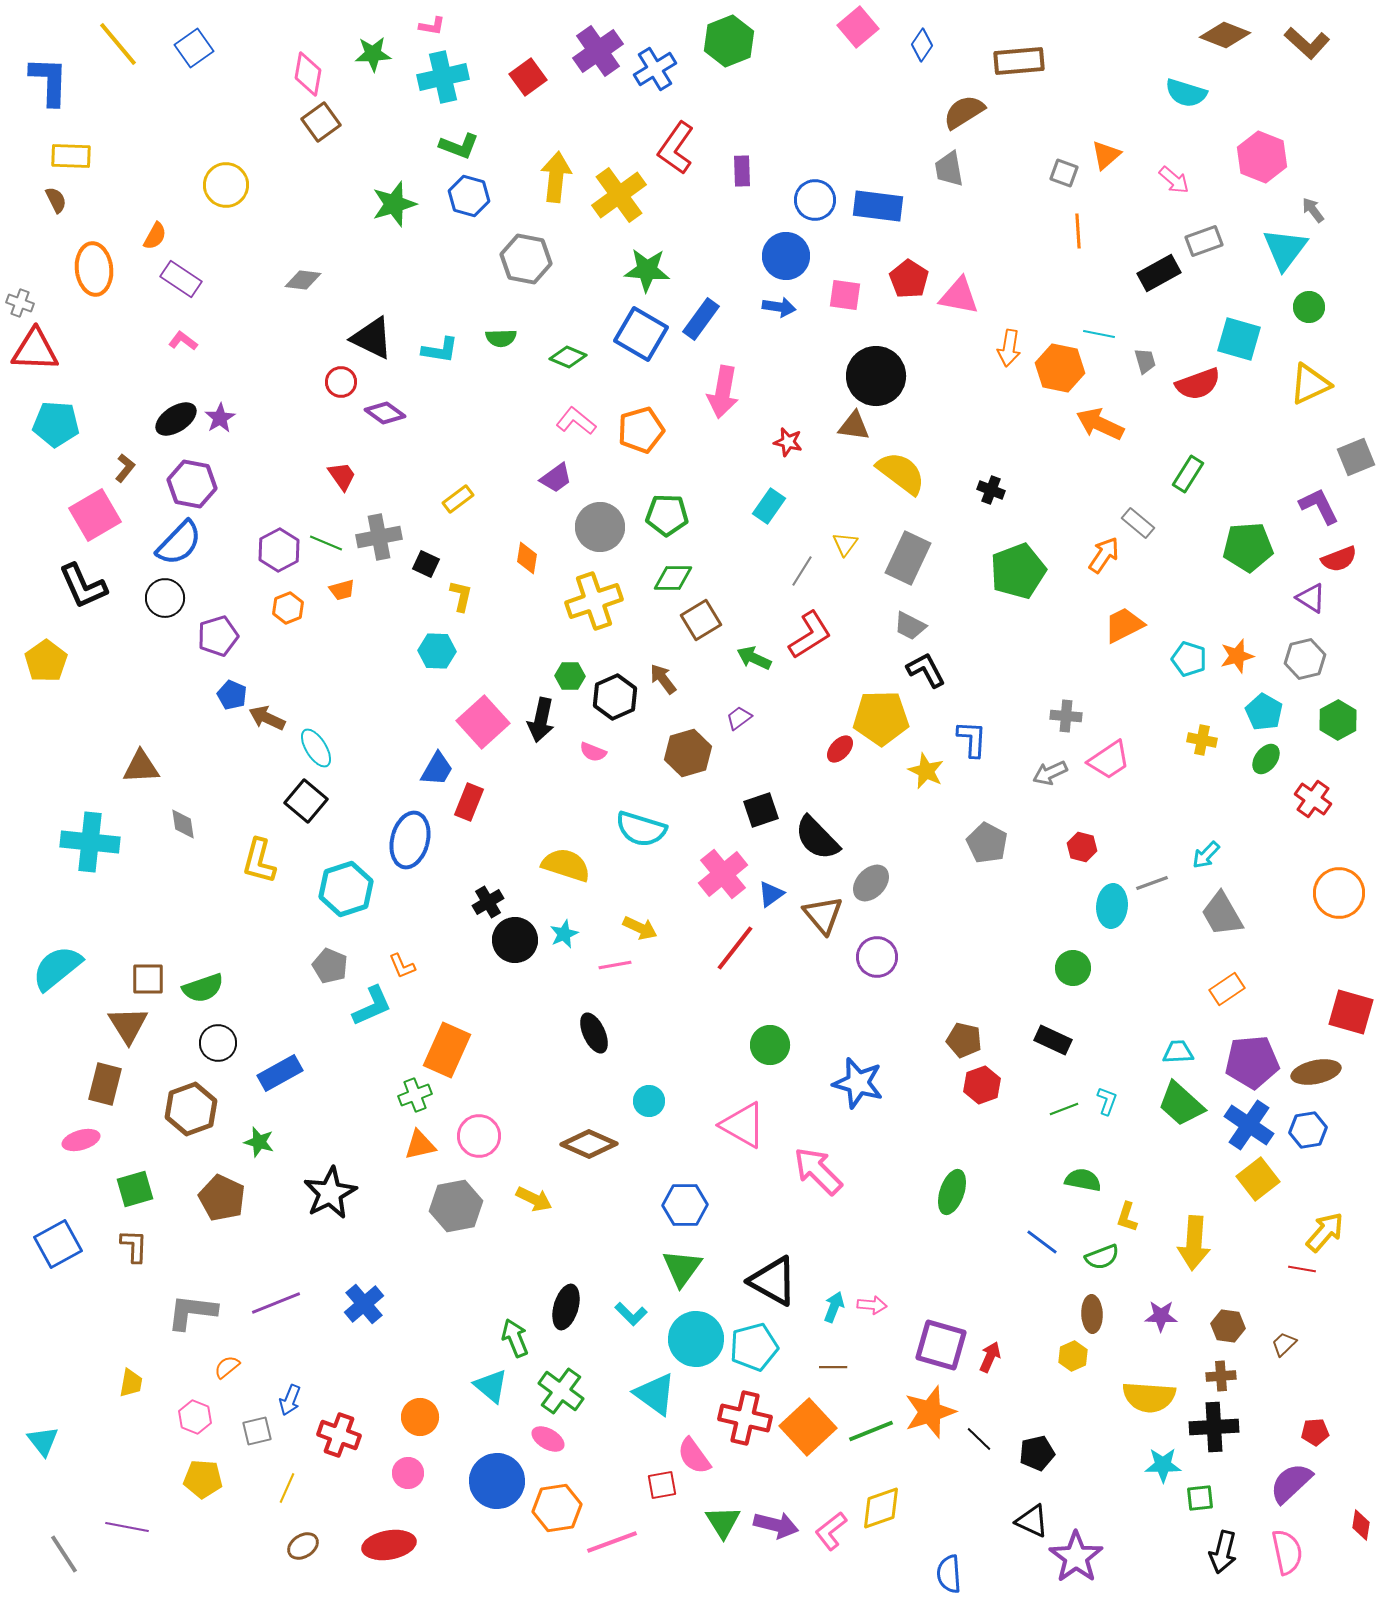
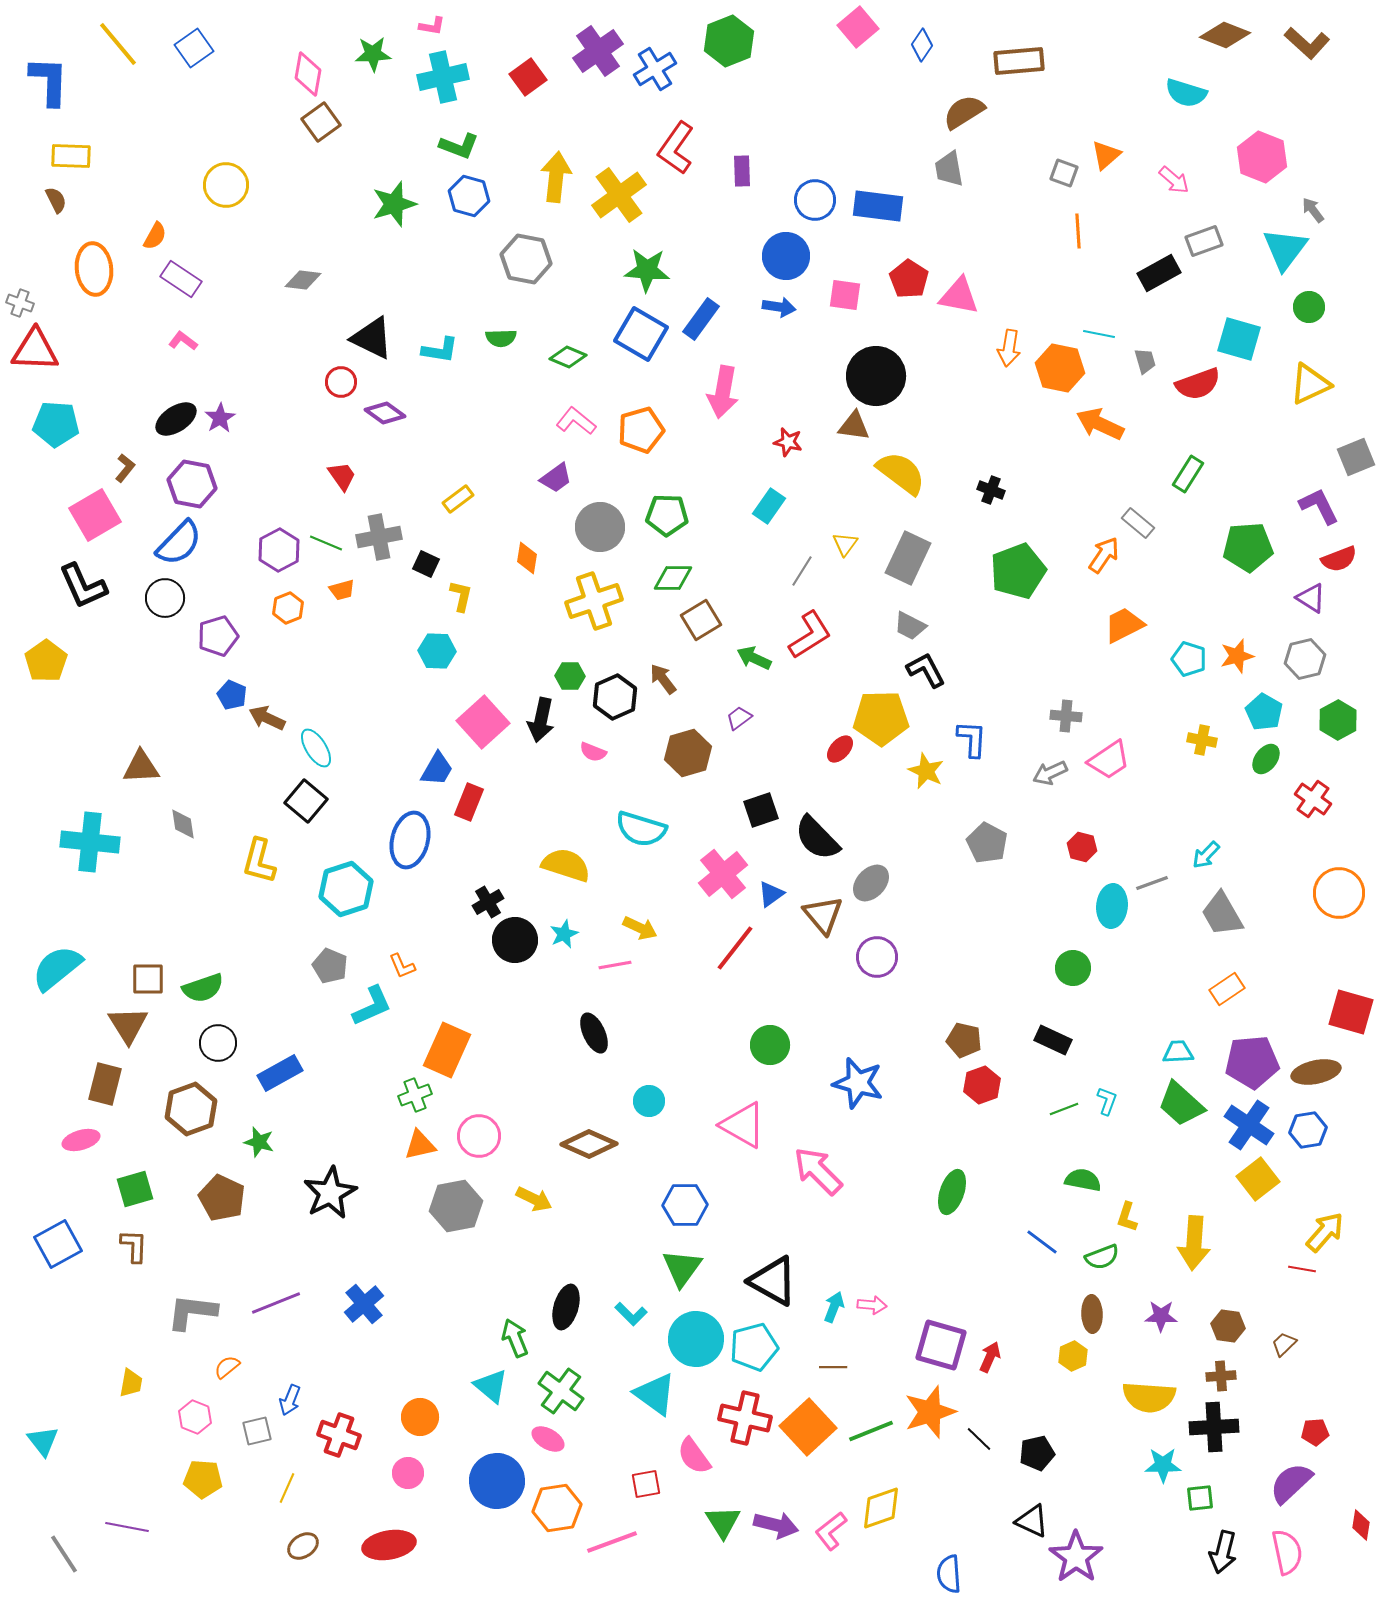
red square at (662, 1485): moved 16 px left, 1 px up
